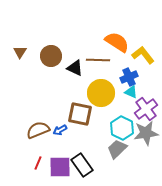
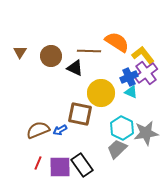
brown line: moved 9 px left, 9 px up
purple cross: moved 36 px up
